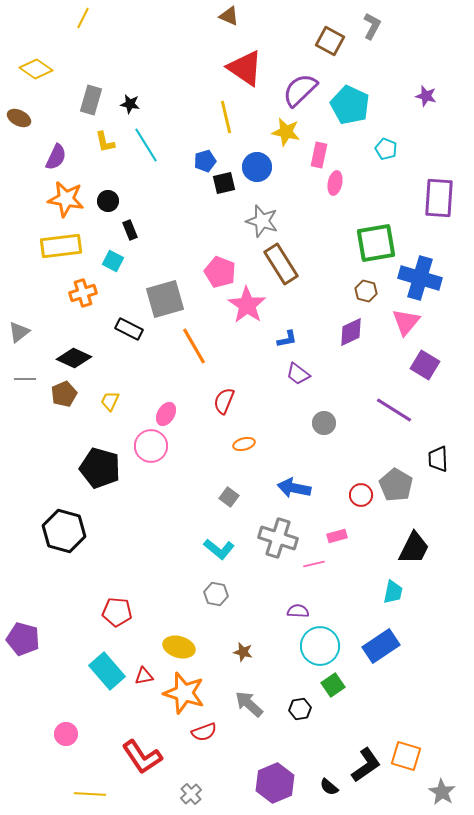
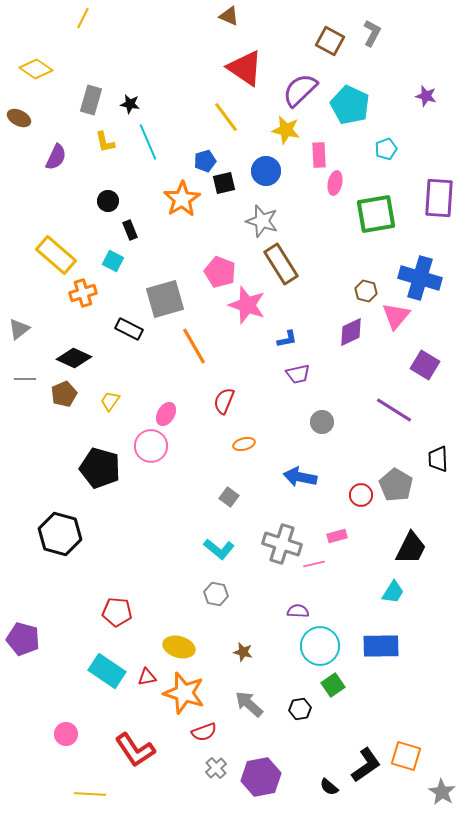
gray L-shape at (372, 26): moved 7 px down
yellow line at (226, 117): rotated 24 degrees counterclockwise
yellow star at (286, 132): moved 2 px up
cyan line at (146, 145): moved 2 px right, 3 px up; rotated 9 degrees clockwise
cyan pentagon at (386, 149): rotated 30 degrees clockwise
pink rectangle at (319, 155): rotated 15 degrees counterclockwise
blue circle at (257, 167): moved 9 px right, 4 px down
orange star at (66, 199): moved 116 px right; rotated 30 degrees clockwise
green square at (376, 243): moved 29 px up
yellow rectangle at (61, 246): moved 5 px left, 9 px down; rotated 48 degrees clockwise
pink star at (247, 305): rotated 15 degrees counterclockwise
pink triangle at (406, 322): moved 10 px left, 6 px up
gray triangle at (19, 332): moved 3 px up
purple trapezoid at (298, 374): rotated 50 degrees counterclockwise
yellow trapezoid at (110, 401): rotated 10 degrees clockwise
gray circle at (324, 423): moved 2 px left, 1 px up
blue arrow at (294, 488): moved 6 px right, 11 px up
black hexagon at (64, 531): moved 4 px left, 3 px down
gray cross at (278, 538): moved 4 px right, 6 px down
black trapezoid at (414, 548): moved 3 px left
cyan trapezoid at (393, 592): rotated 20 degrees clockwise
blue rectangle at (381, 646): rotated 33 degrees clockwise
cyan rectangle at (107, 671): rotated 15 degrees counterclockwise
red triangle at (144, 676): moved 3 px right, 1 px down
red L-shape at (142, 757): moved 7 px left, 7 px up
purple hexagon at (275, 783): moved 14 px left, 6 px up; rotated 12 degrees clockwise
gray cross at (191, 794): moved 25 px right, 26 px up
